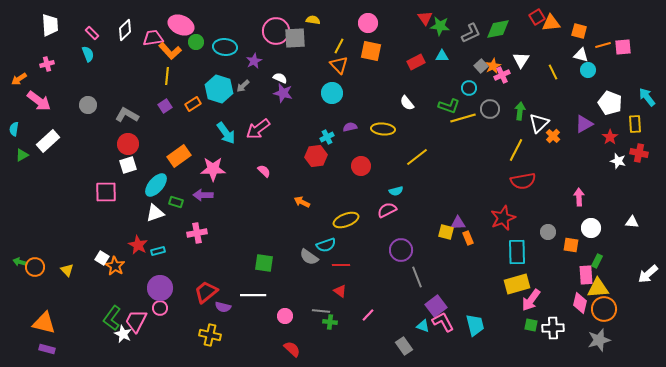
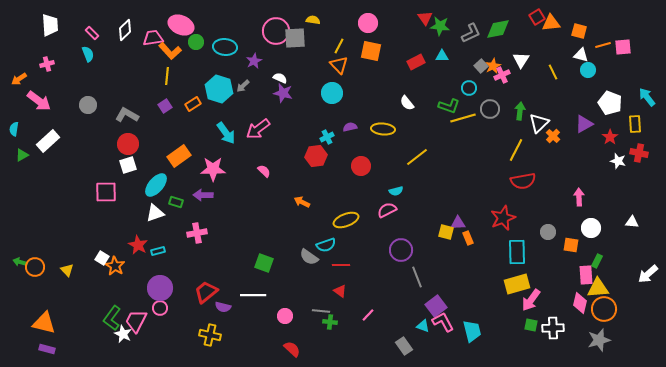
green square at (264, 263): rotated 12 degrees clockwise
cyan trapezoid at (475, 325): moved 3 px left, 6 px down
